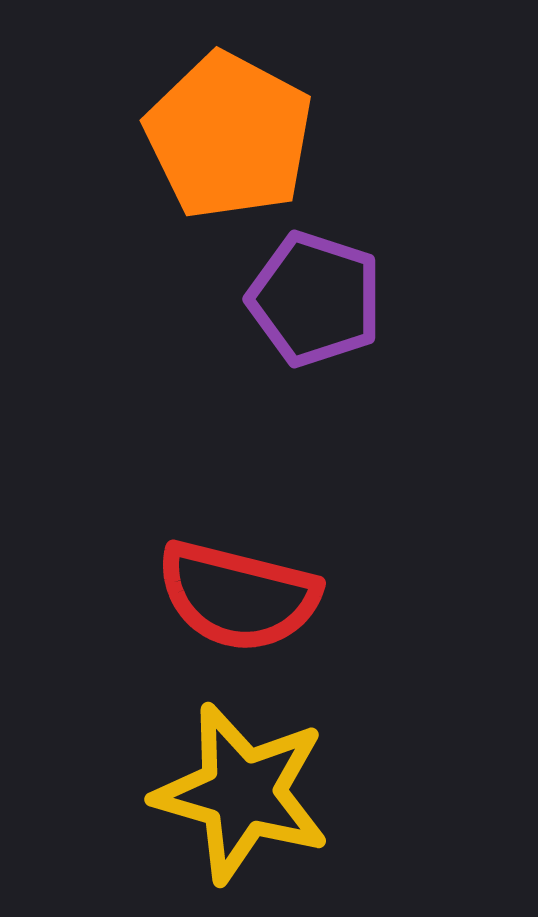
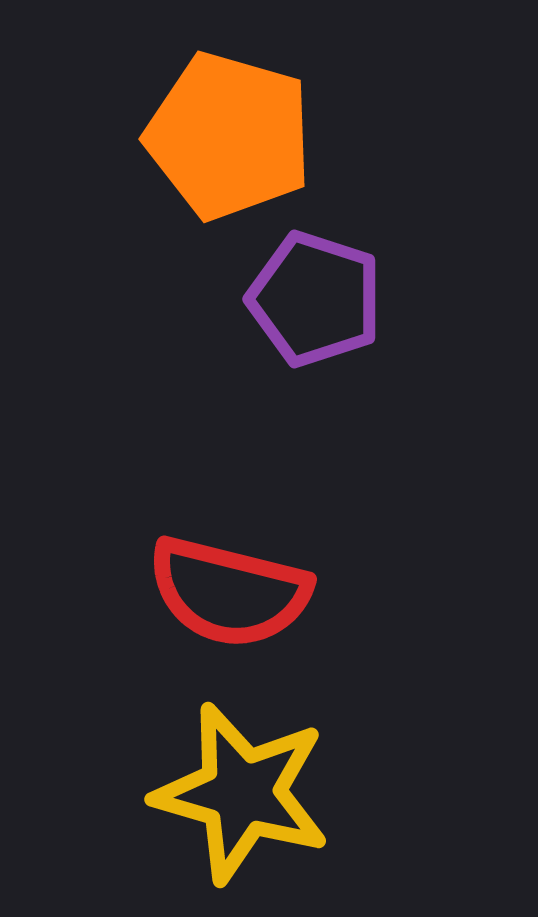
orange pentagon: rotated 12 degrees counterclockwise
red semicircle: moved 9 px left, 4 px up
